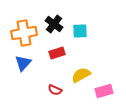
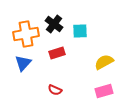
orange cross: moved 2 px right, 1 px down
yellow semicircle: moved 23 px right, 13 px up
